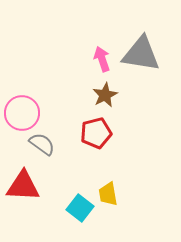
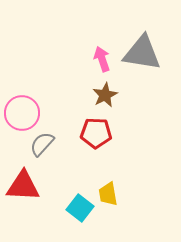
gray triangle: moved 1 px right, 1 px up
red pentagon: rotated 16 degrees clockwise
gray semicircle: rotated 84 degrees counterclockwise
